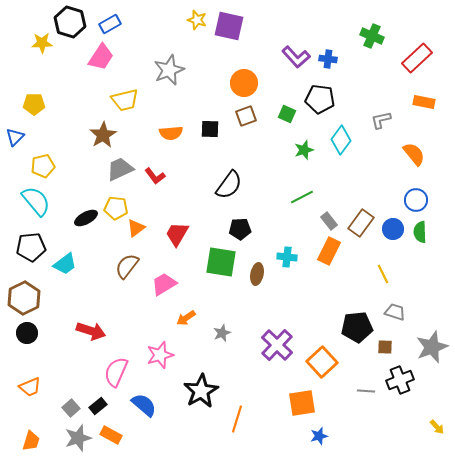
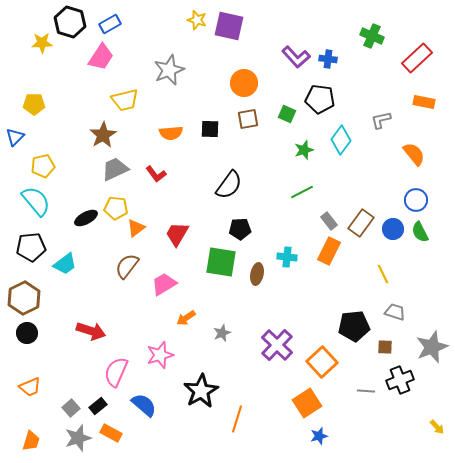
brown square at (246, 116): moved 2 px right, 3 px down; rotated 10 degrees clockwise
gray trapezoid at (120, 169): moved 5 px left
red L-shape at (155, 176): moved 1 px right, 2 px up
green line at (302, 197): moved 5 px up
green semicircle at (420, 232): rotated 25 degrees counterclockwise
black pentagon at (357, 327): moved 3 px left, 1 px up
orange square at (302, 403): moved 5 px right; rotated 24 degrees counterclockwise
orange rectangle at (111, 435): moved 2 px up
